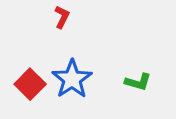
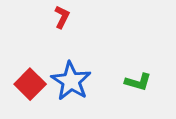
blue star: moved 1 px left, 2 px down; rotated 6 degrees counterclockwise
